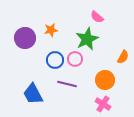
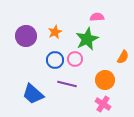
pink semicircle: rotated 136 degrees clockwise
orange star: moved 4 px right, 2 px down; rotated 16 degrees counterclockwise
purple circle: moved 1 px right, 2 px up
blue trapezoid: rotated 20 degrees counterclockwise
